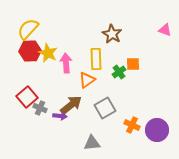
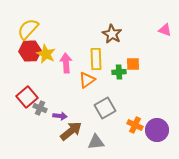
yellow star: moved 2 px left, 1 px down
green cross: rotated 32 degrees clockwise
brown arrow: moved 26 px down
orange cross: moved 3 px right
gray triangle: moved 4 px right, 1 px up
